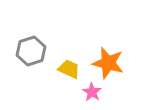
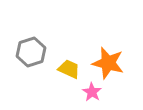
gray hexagon: moved 1 px down
